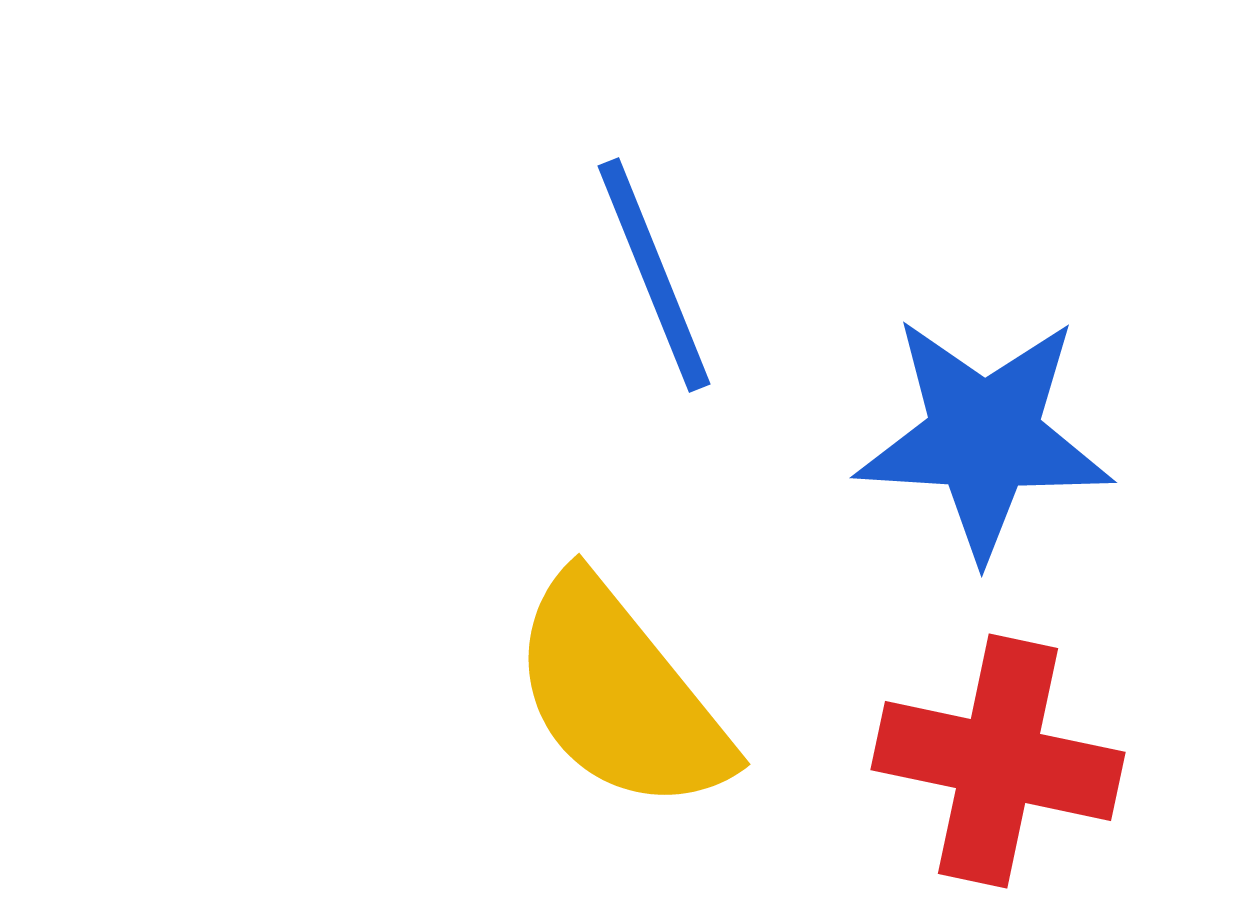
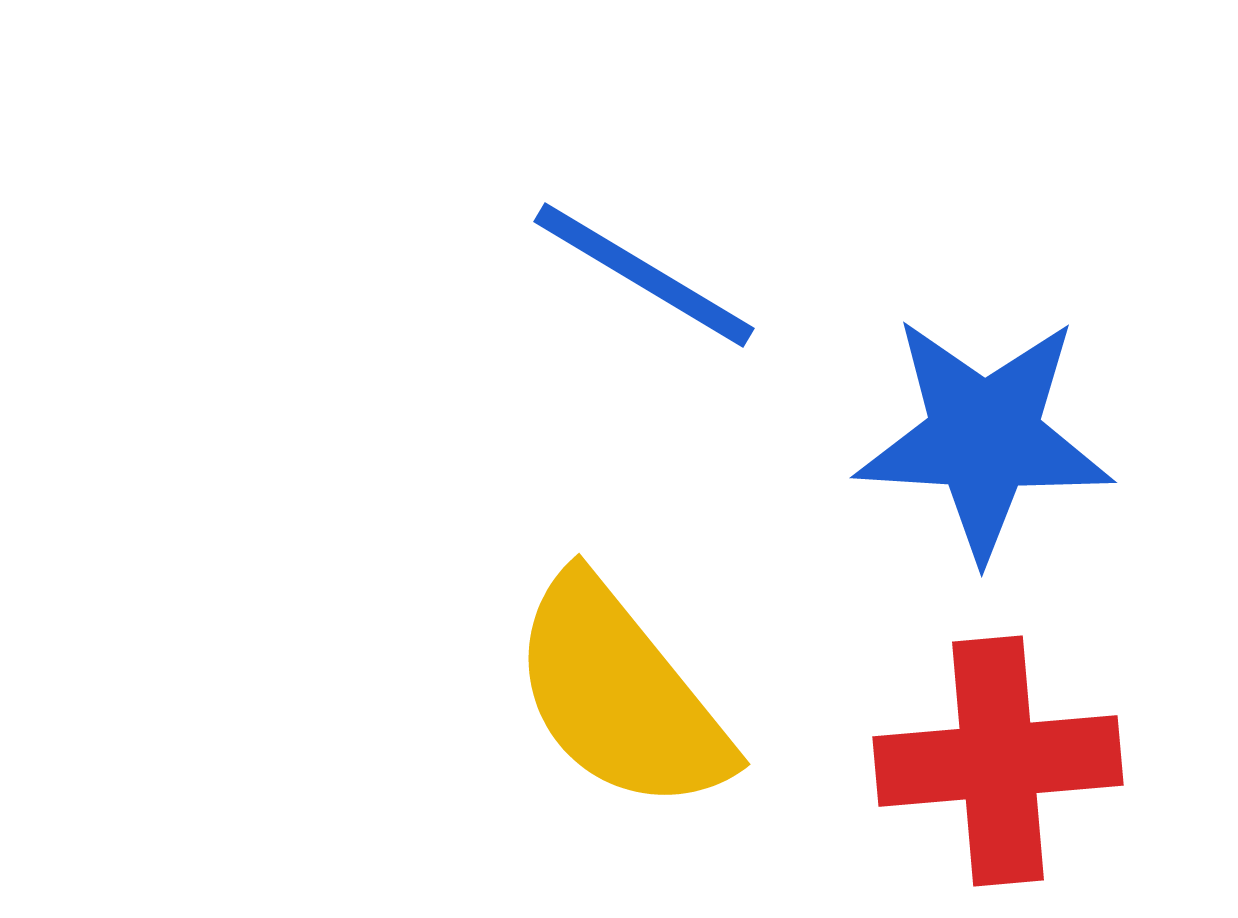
blue line: moved 10 px left; rotated 37 degrees counterclockwise
red cross: rotated 17 degrees counterclockwise
